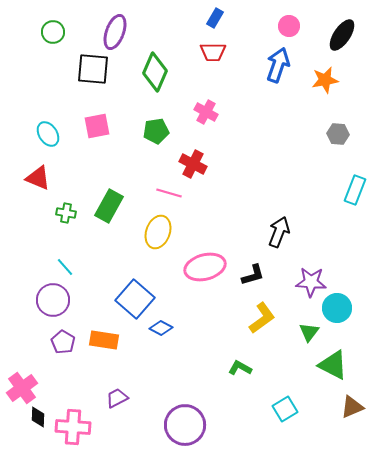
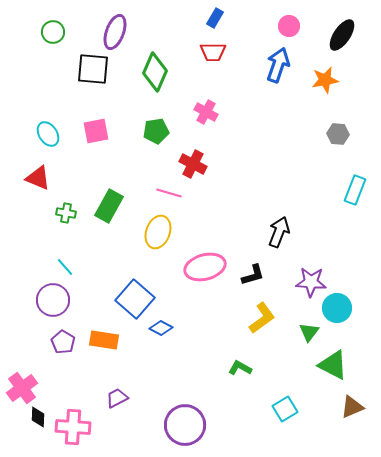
pink square at (97, 126): moved 1 px left, 5 px down
